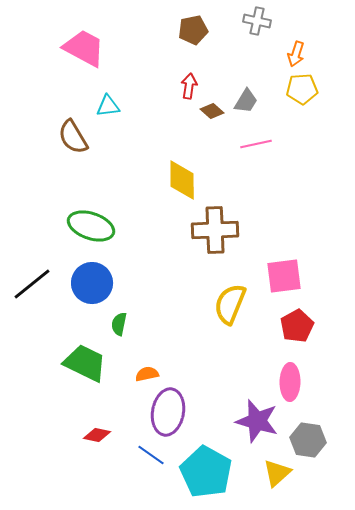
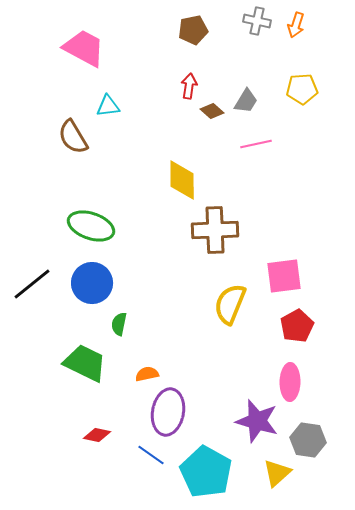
orange arrow: moved 29 px up
